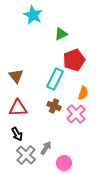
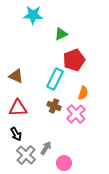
cyan star: rotated 24 degrees counterclockwise
brown triangle: rotated 28 degrees counterclockwise
black arrow: moved 1 px left
